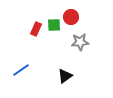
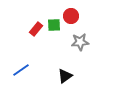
red circle: moved 1 px up
red rectangle: rotated 16 degrees clockwise
